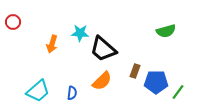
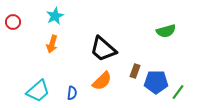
cyan star: moved 25 px left, 17 px up; rotated 30 degrees counterclockwise
